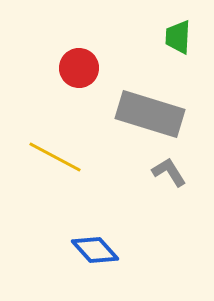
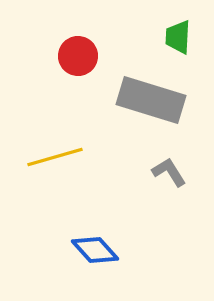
red circle: moved 1 px left, 12 px up
gray rectangle: moved 1 px right, 14 px up
yellow line: rotated 44 degrees counterclockwise
